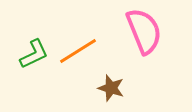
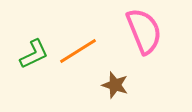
brown star: moved 4 px right, 3 px up
